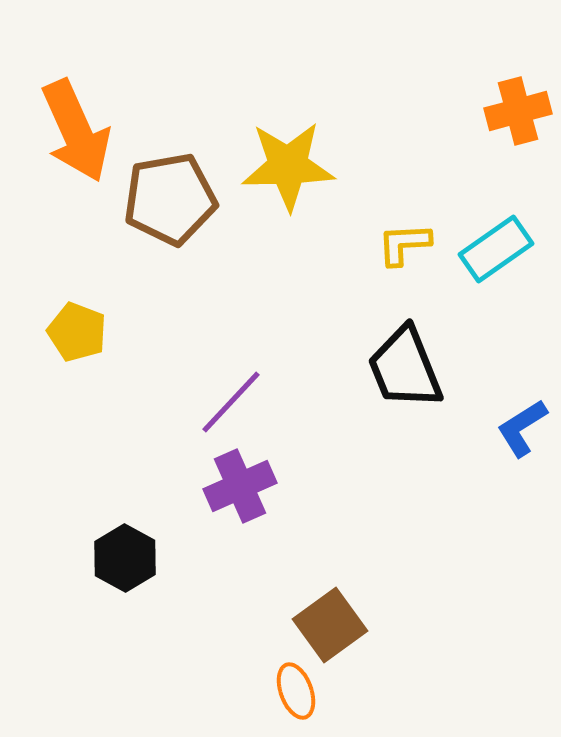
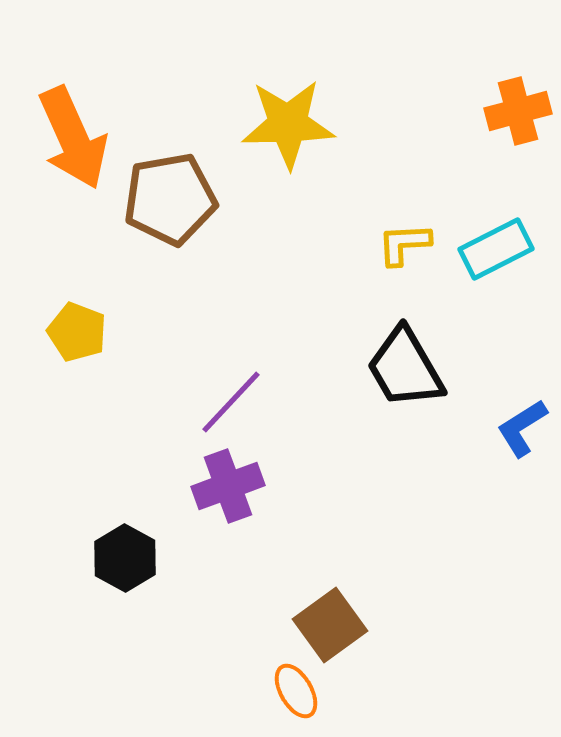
orange arrow: moved 3 px left, 7 px down
yellow star: moved 42 px up
cyan rectangle: rotated 8 degrees clockwise
black trapezoid: rotated 8 degrees counterclockwise
purple cross: moved 12 px left; rotated 4 degrees clockwise
orange ellipse: rotated 10 degrees counterclockwise
